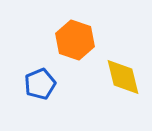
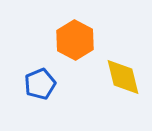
orange hexagon: rotated 9 degrees clockwise
